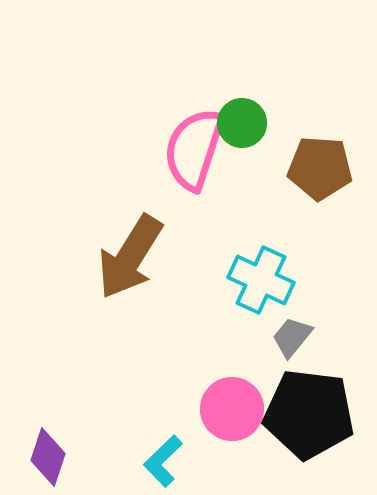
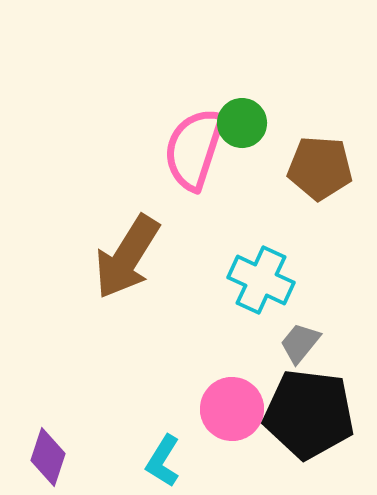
brown arrow: moved 3 px left
gray trapezoid: moved 8 px right, 6 px down
cyan L-shape: rotated 14 degrees counterclockwise
